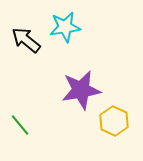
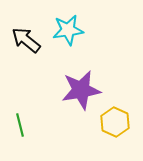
cyan star: moved 3 px right, 3 px down
yellow hexagon: moved 1 px right, 1 px down
green line: rotated 25 degrees clockwise
